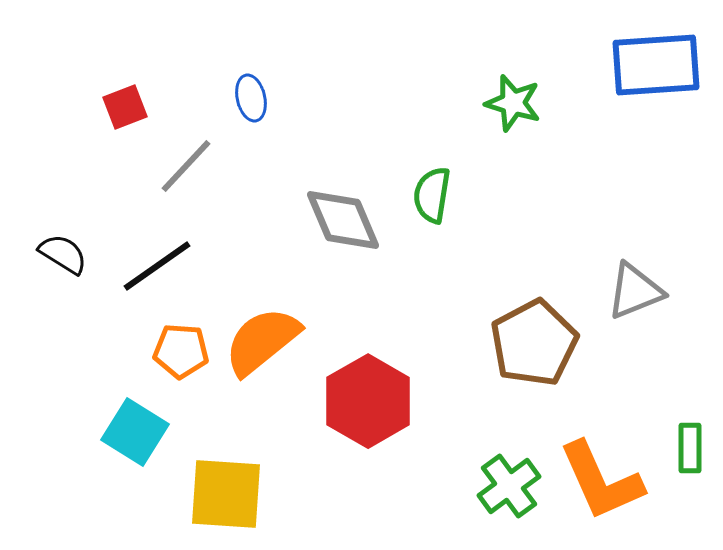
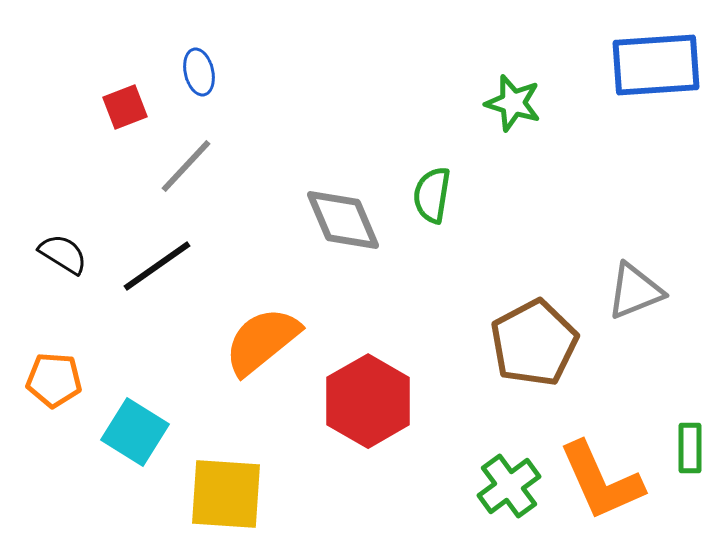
blue ellipse: moved 52 px left, 26 px up
orange pentagon: moved 127 px left, 29 px down
